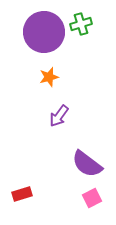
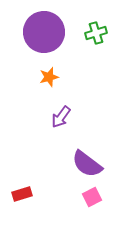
green cross: moved 15 px right, 9 px down
purple arrow: moved 2 px right, 1 px down
pink square: moved 1 px up
